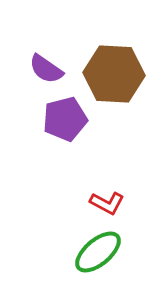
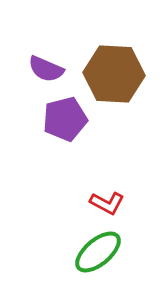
purple semicircle: rotated 12 degrees counterclockwise
